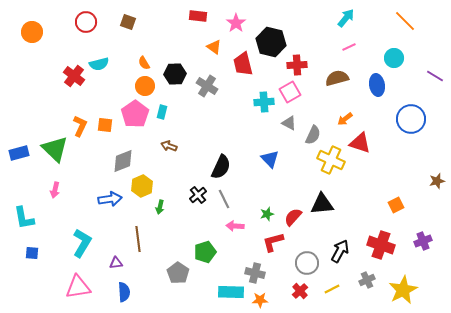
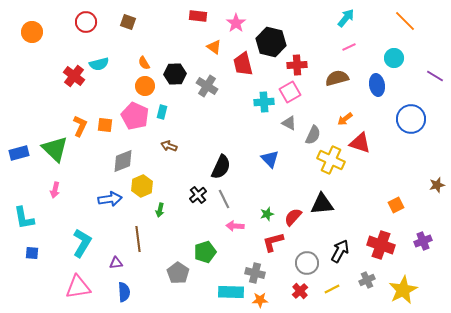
pink pentagon at (135, 114): moved 2 px down; rotated 12 degrees counterclockwise
brown star at (437, 181): moved 4 px down
green arrow at (160, 207): moved 3 px down
